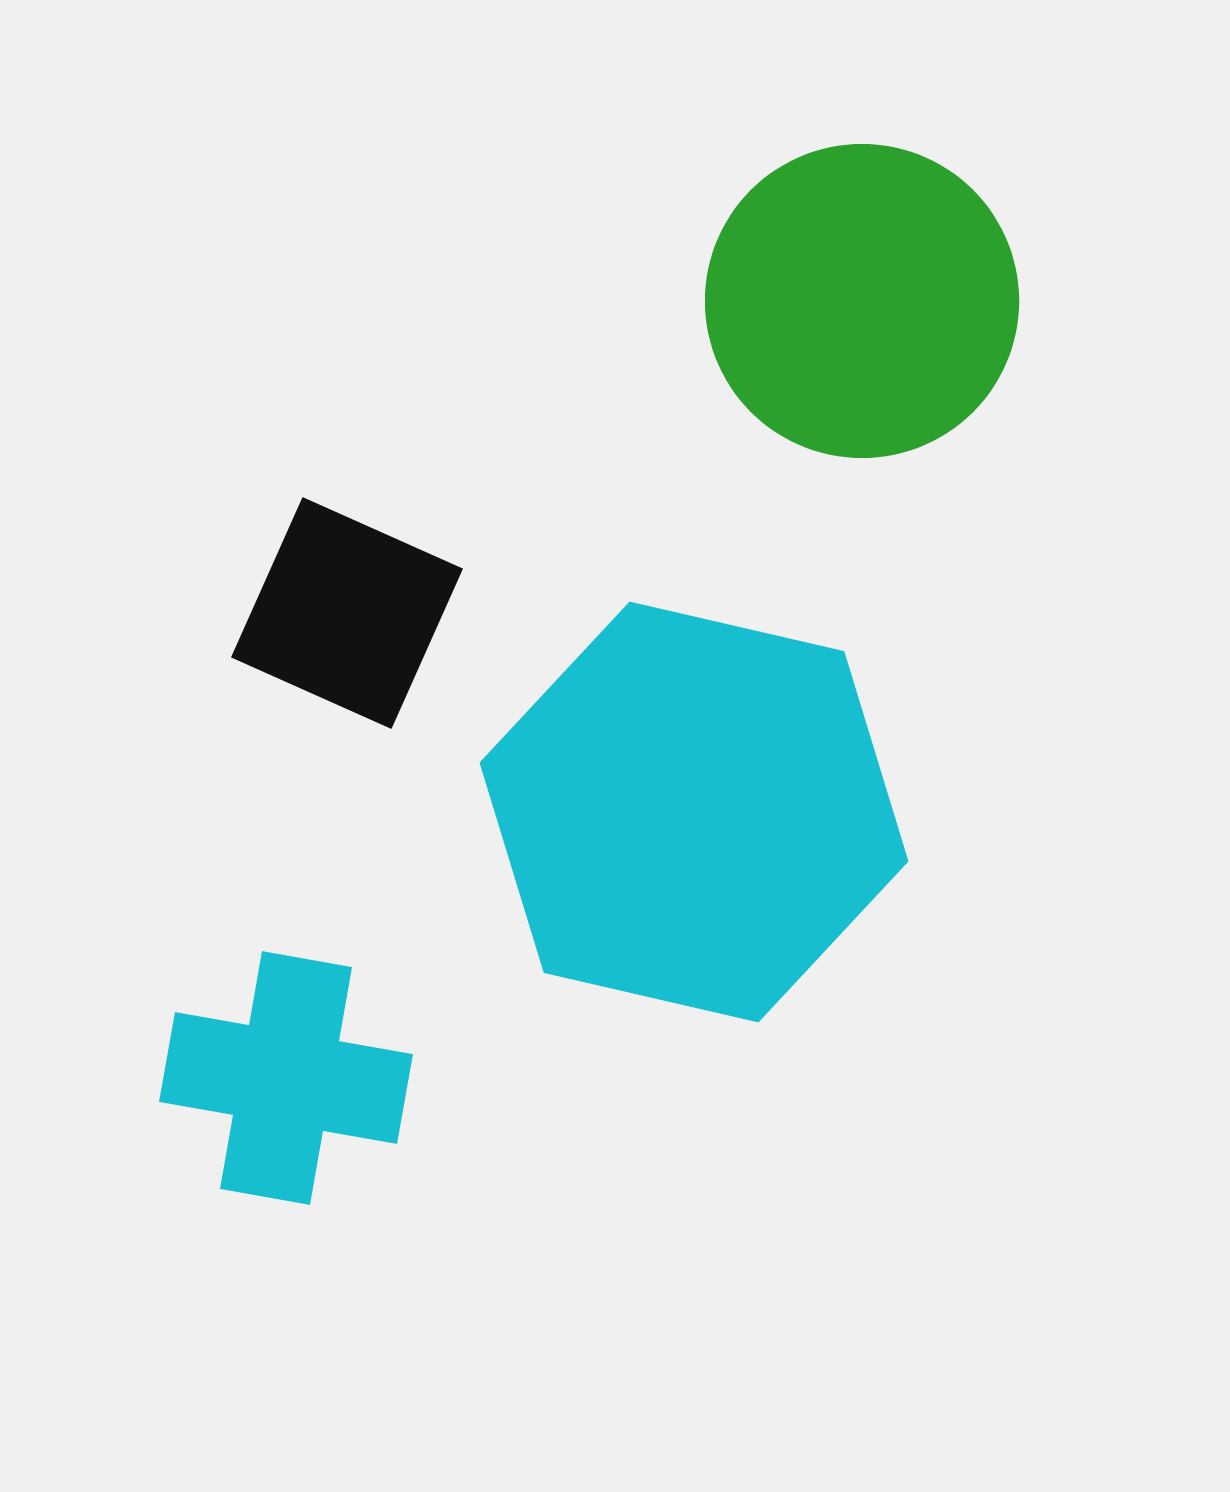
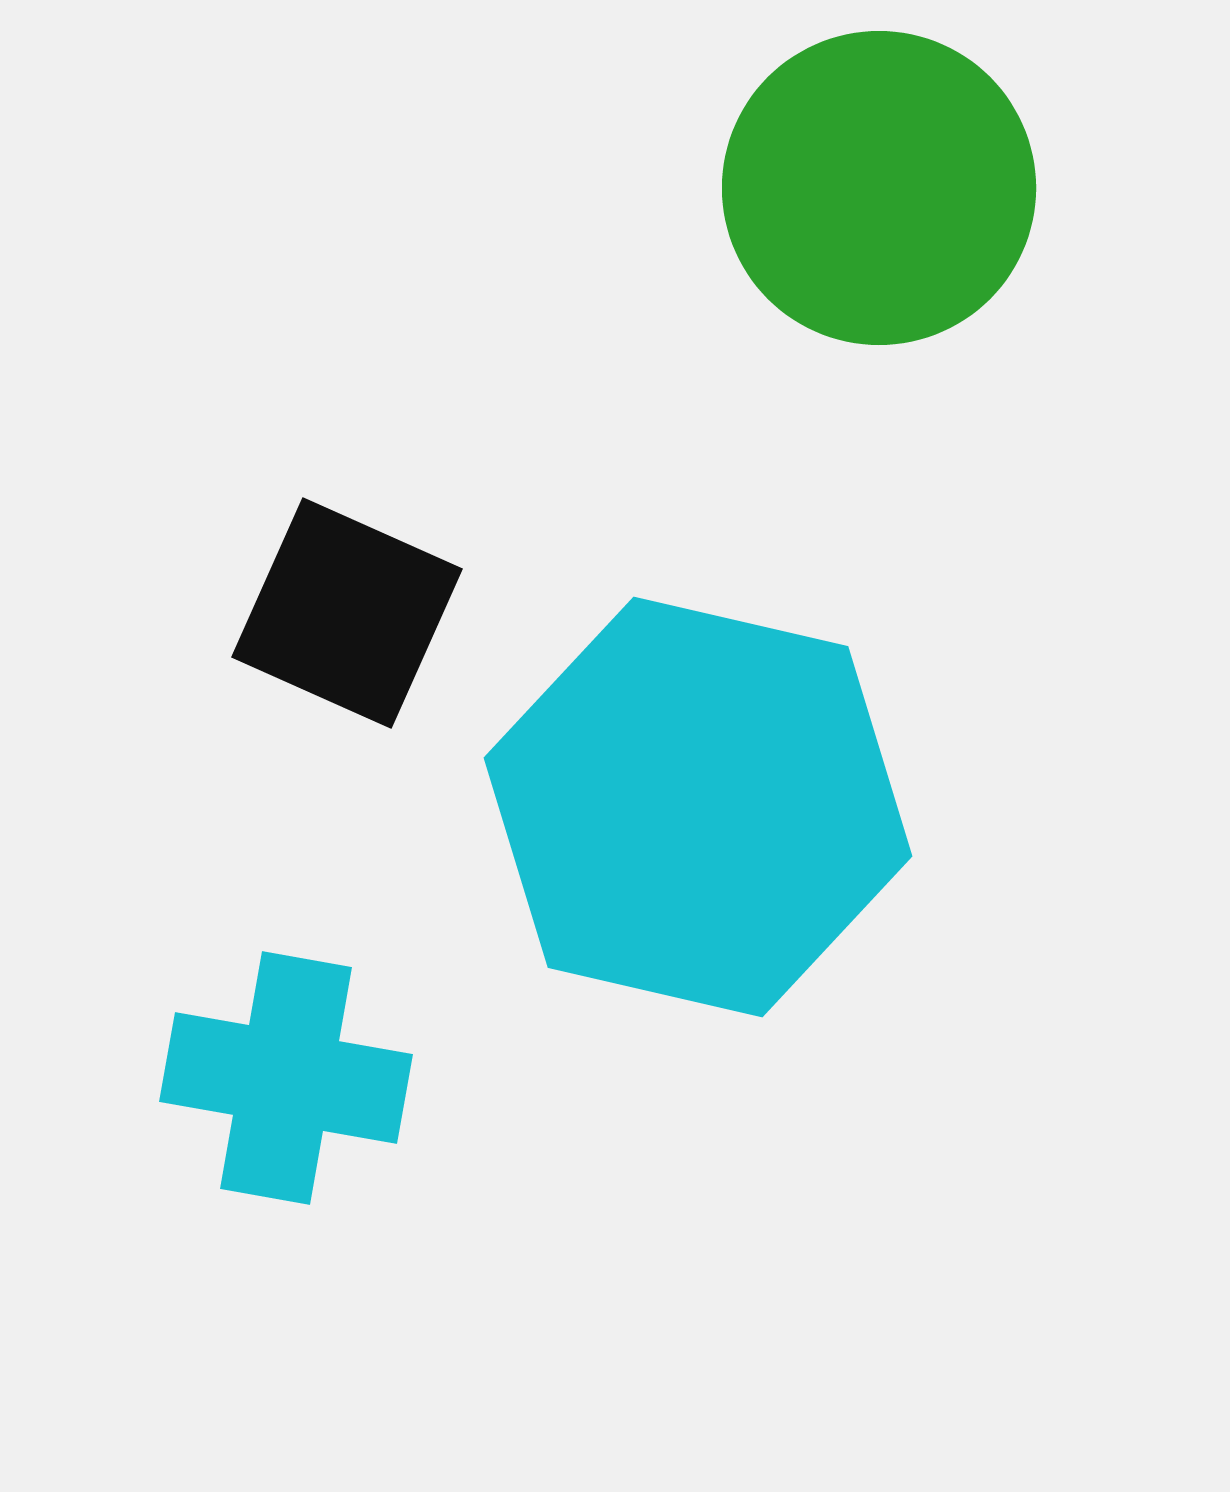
green circle: moved 17 px right, 113 px up
cyan hexagon: moved 4 px right, 5 px up
